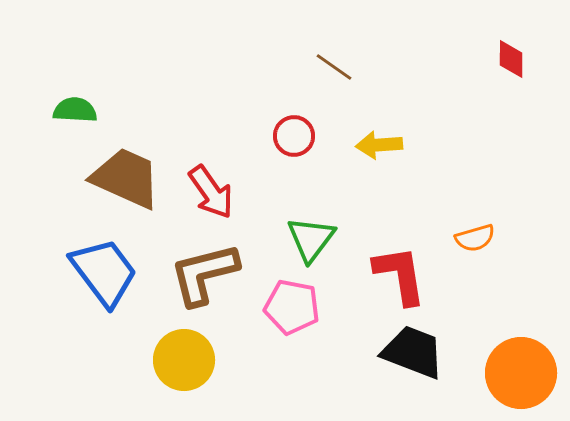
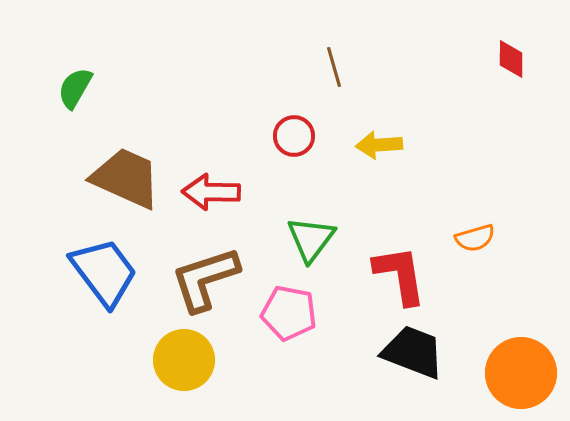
brown line: rotated 39 degrees clockwise
green semicircle: moved 22 px up; rotated 63 degrees counterclockwise
red arrow: rotated 126 degrees clockwise
brown L-shape: moved 1 px right, 5 px down; rotated 4 degrees counterclockwise
pink pentagon: moved 3 px left, 6 px down
